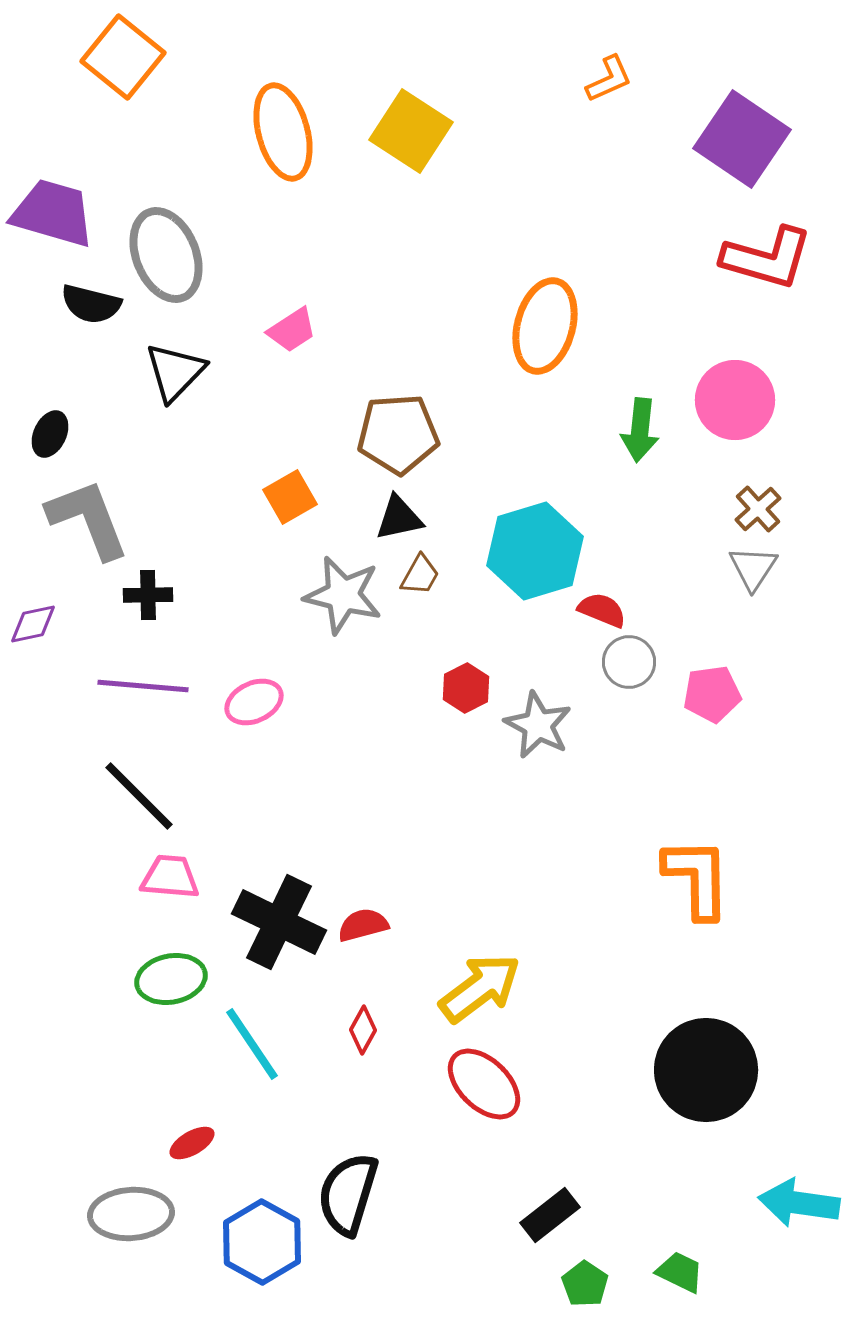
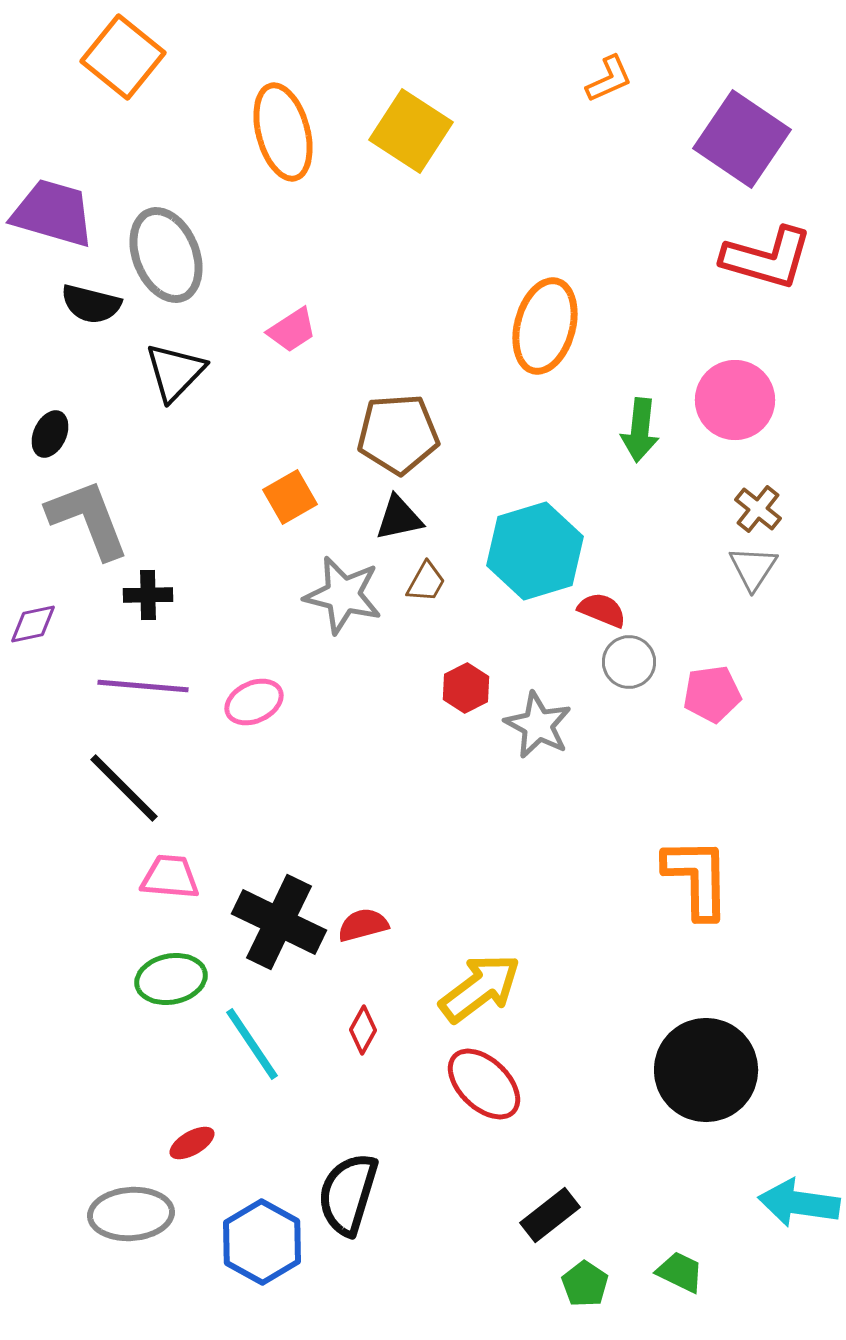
brown cross at (758, 509): rotated 9 degrees counterclockwise
brown trapezoid at (420, 575): moved 6 px right, 7 px down
black line at (139, 796): moved 15 px left, 8 px up
